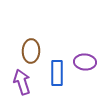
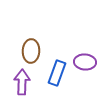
blue rectangle: rotated 20 degrees clockwise
purple arrow: rotated 20 degrees clockwise
